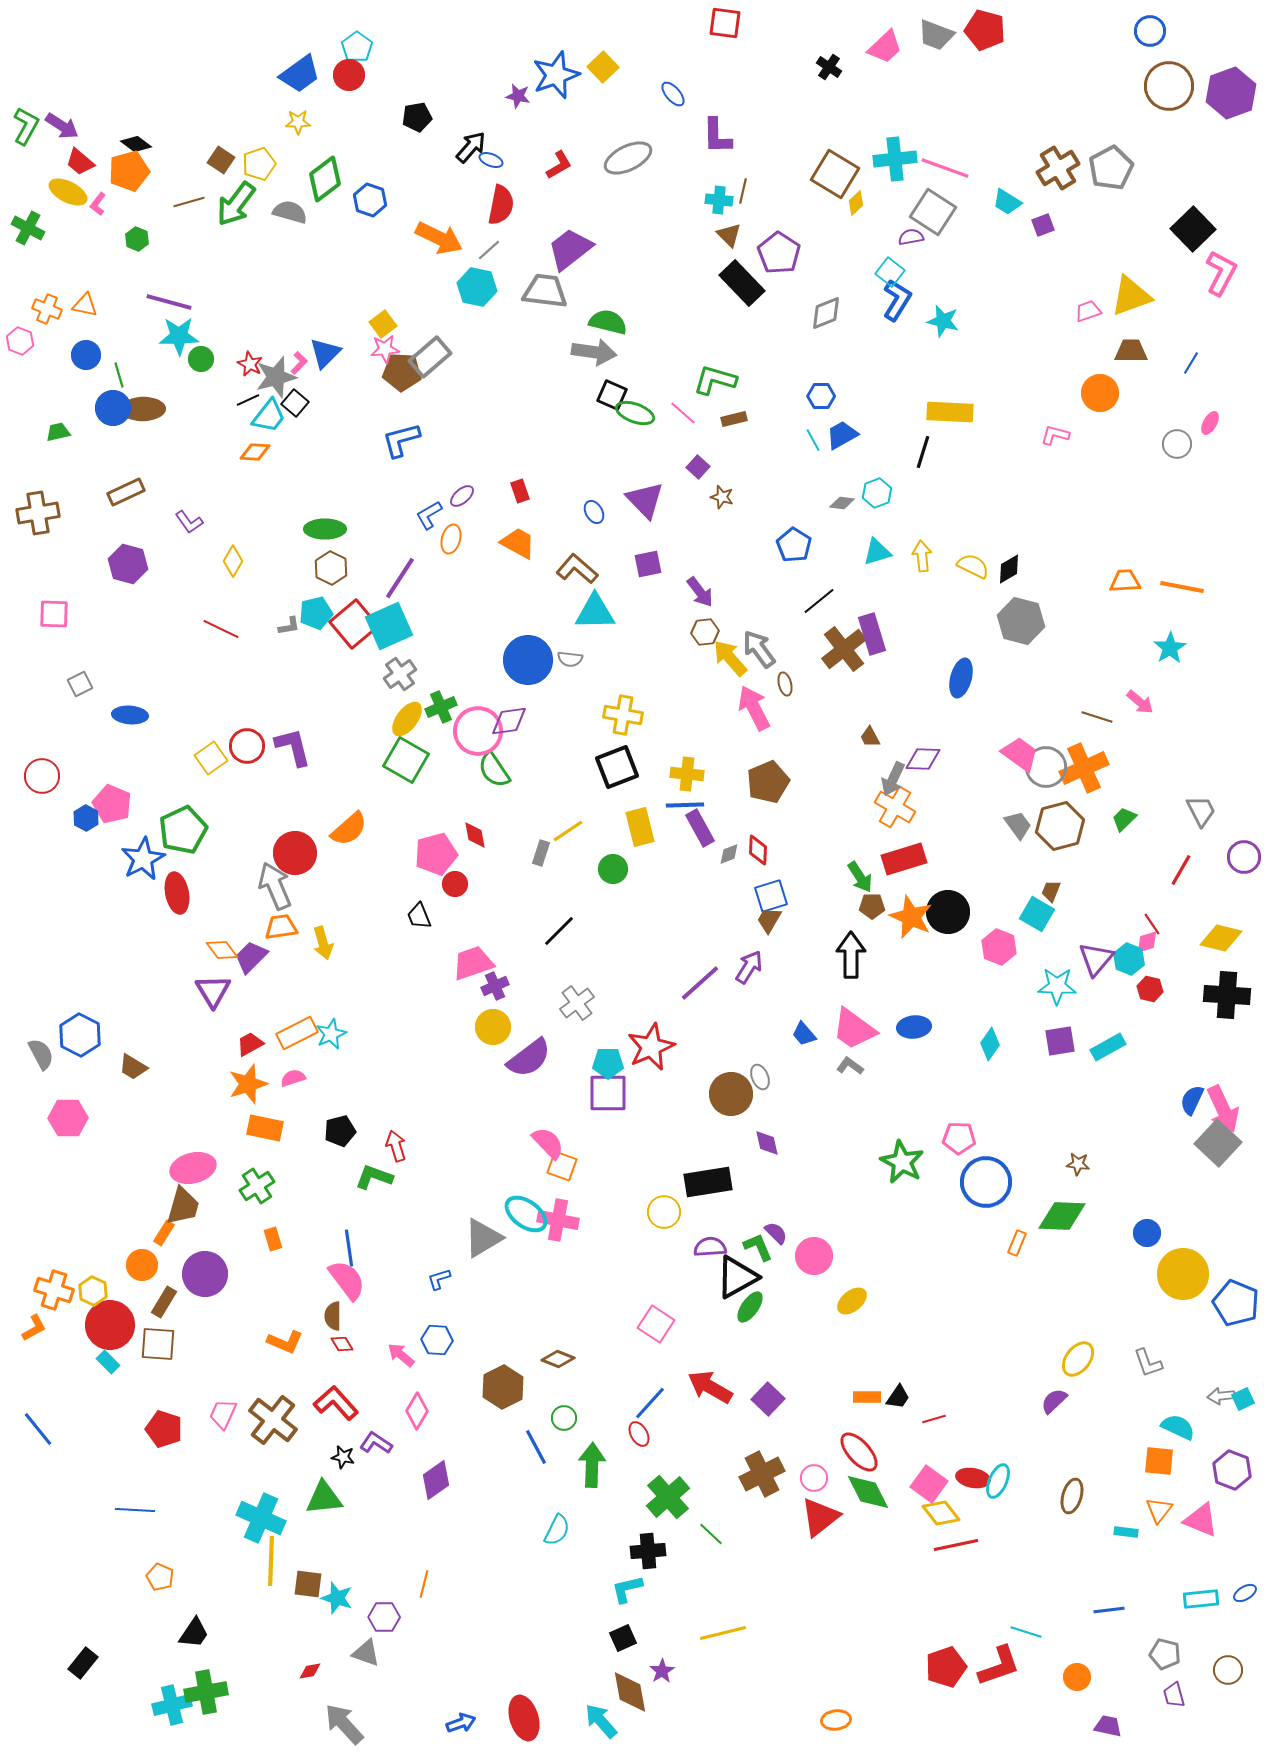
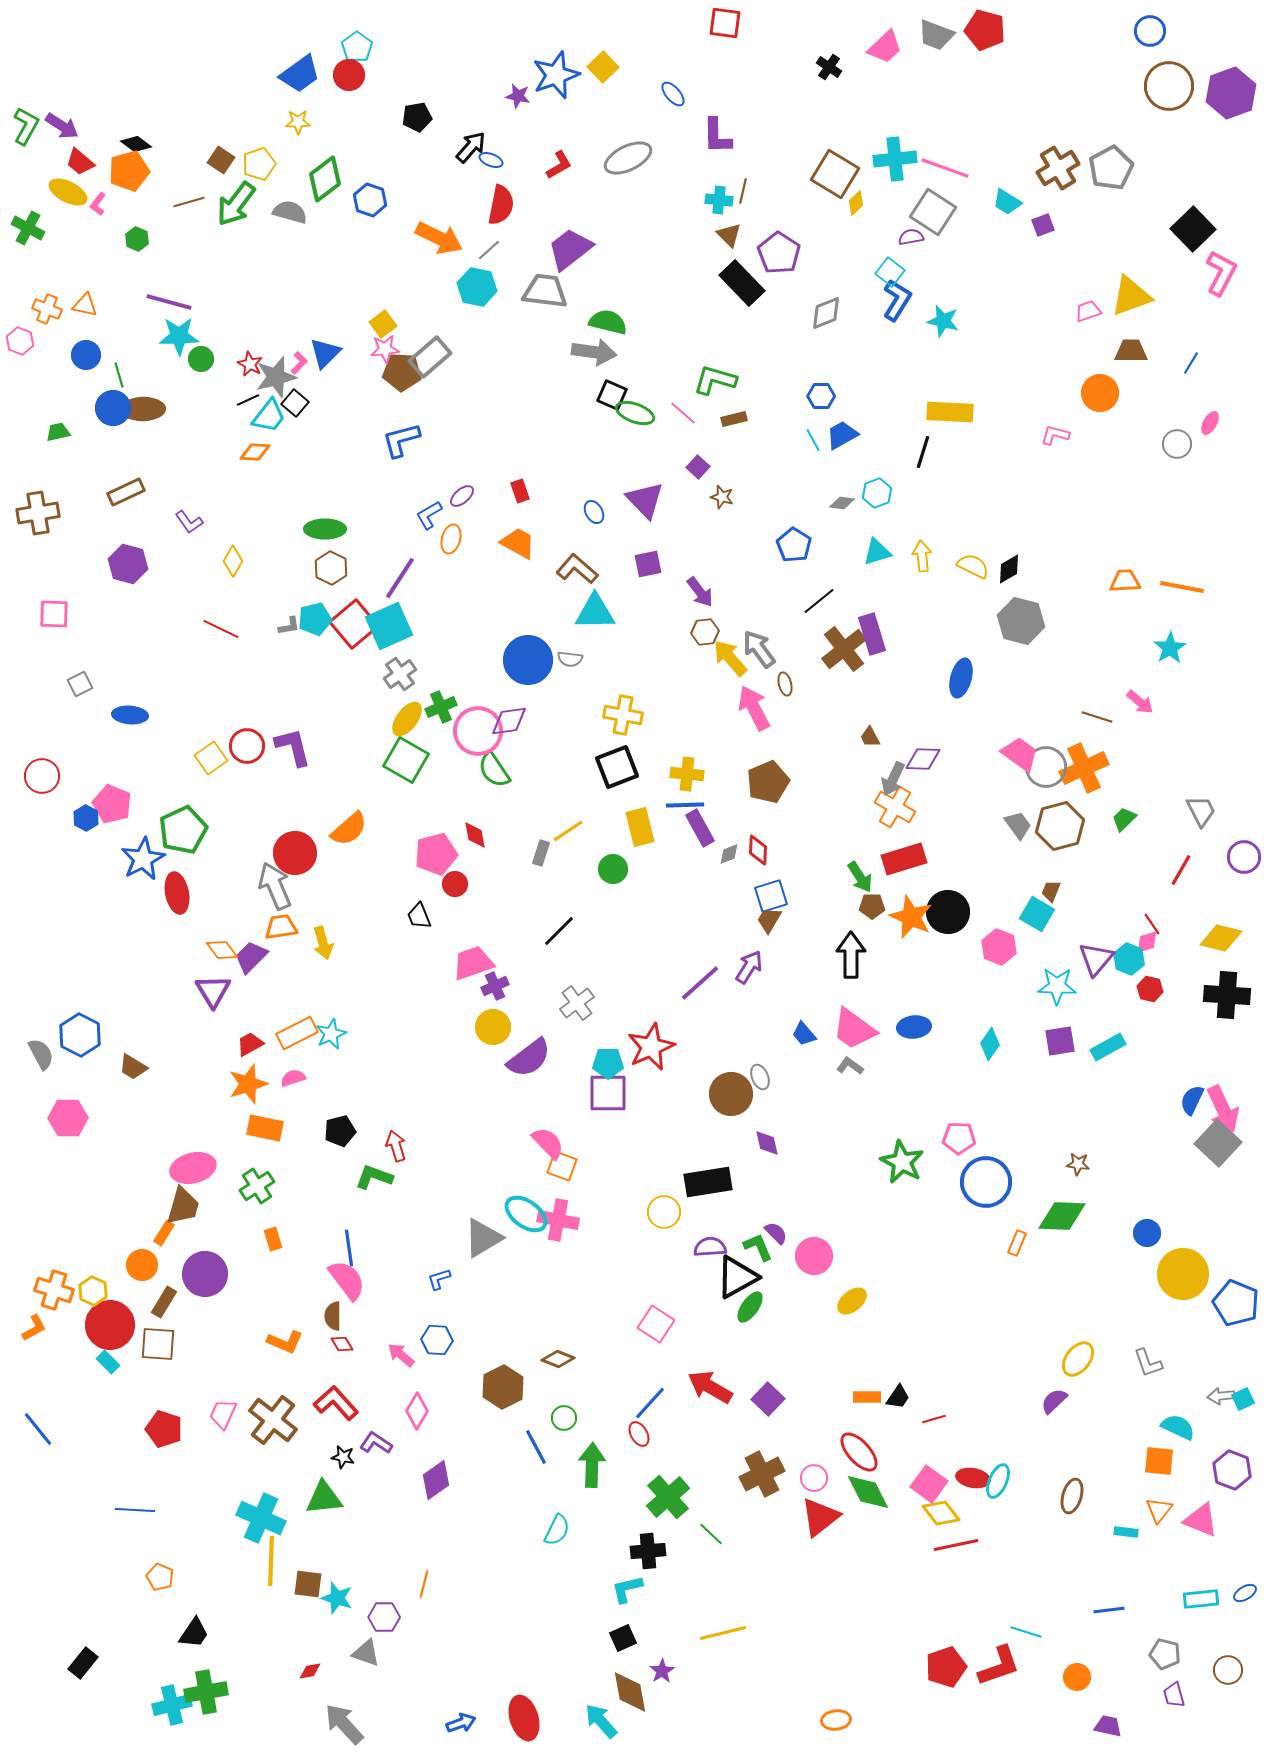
cyan pentagon at (316, 613): moved 1 px left, 6 px down
